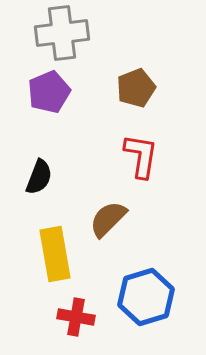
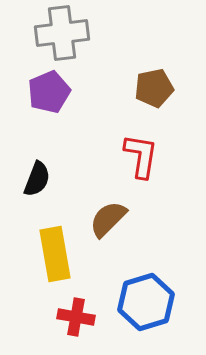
brown pentagon: moved 18 px right; rotated 9 degrees clockwise
black semicircle: moved 2 px left, 2 px down
blue hexagon: moved 5 px down
